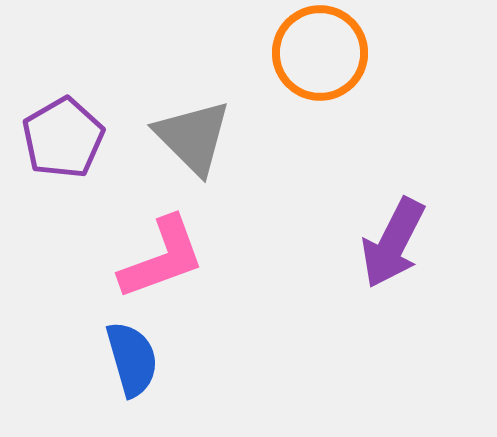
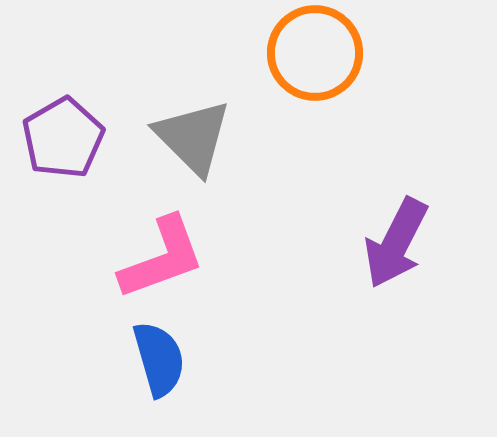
orange circle: moved 5 px left
purple arrow: moved 3 px right
blue semicircle: moved 27 px right
